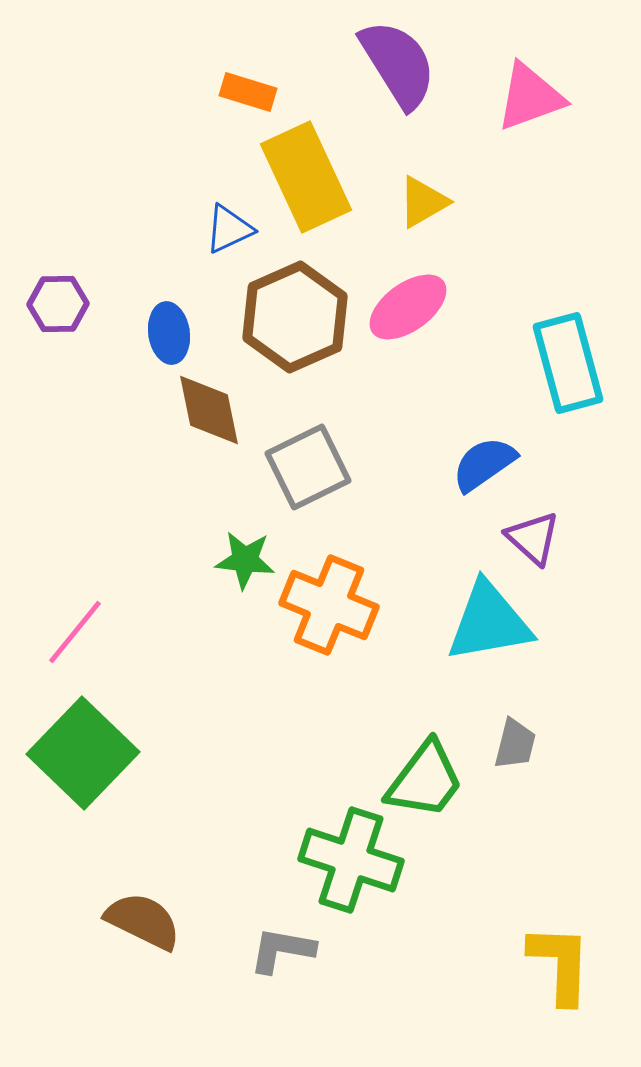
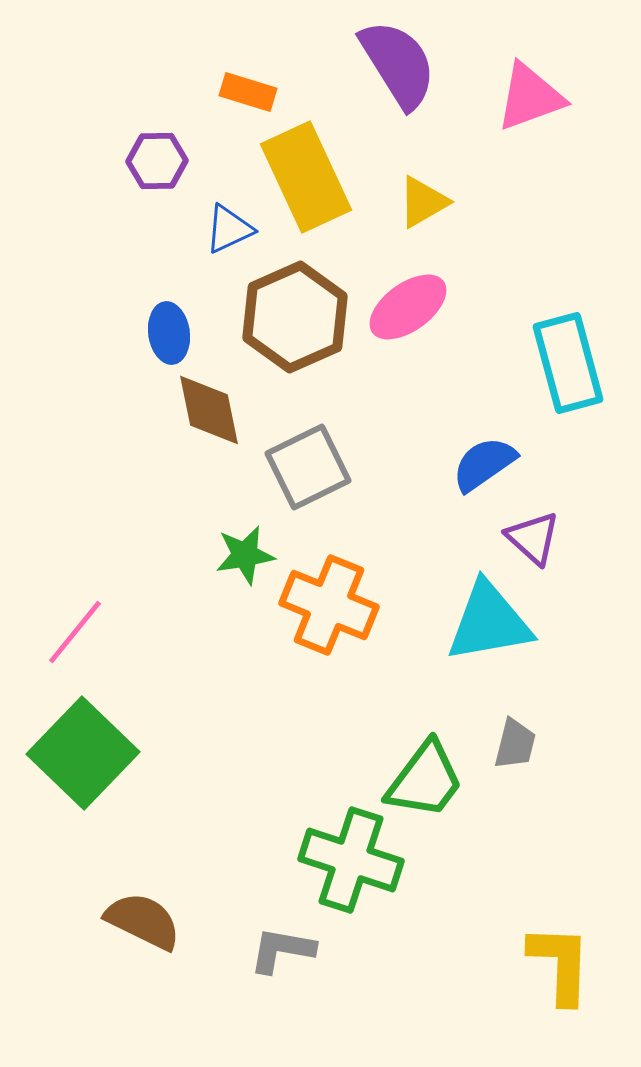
purple hexagon: moved 99 px right, 143 px up
green star: moved 5 px up; rotated 16 degrees counterclockwise
